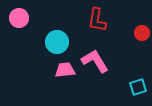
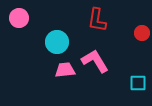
cyan square: moved 4 px up; rotated 18 degrees clockwise
